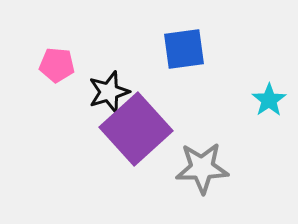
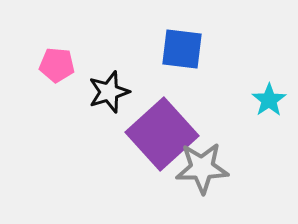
blue square: moved 2 px left; rotated 15 degrees clockwise
purple square: moved 26 px right, 5 px down
